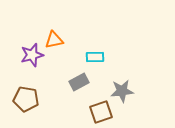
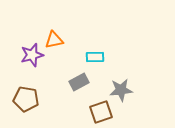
gray star: moved 1 px left, 1 px up
